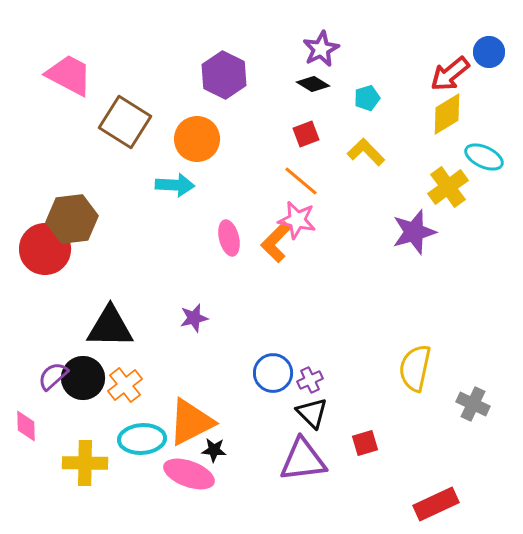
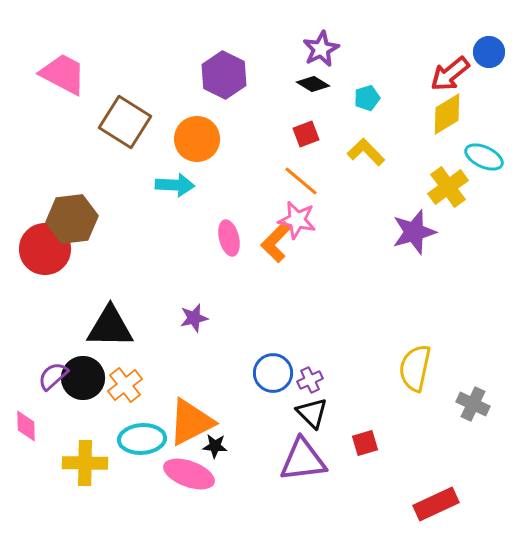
pink trapezoid at (69, 75): moved 6 px left, 1 px up
black star at (214, 450): moved 1 px right, 4 px up
